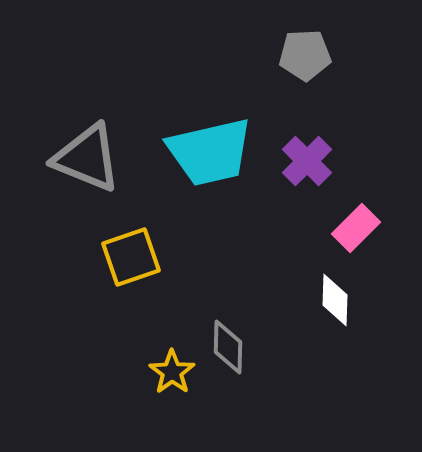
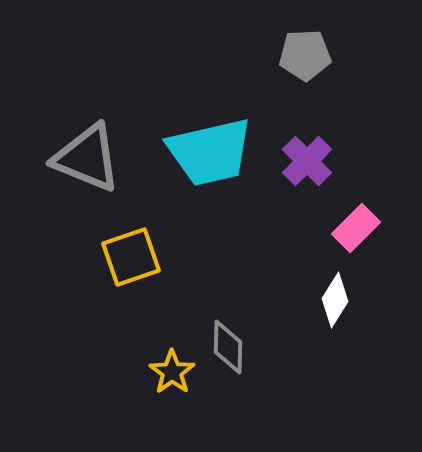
white diamond: rotated 30 degrees clockwise
